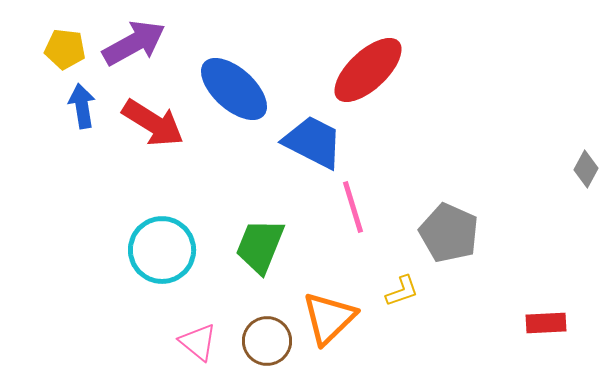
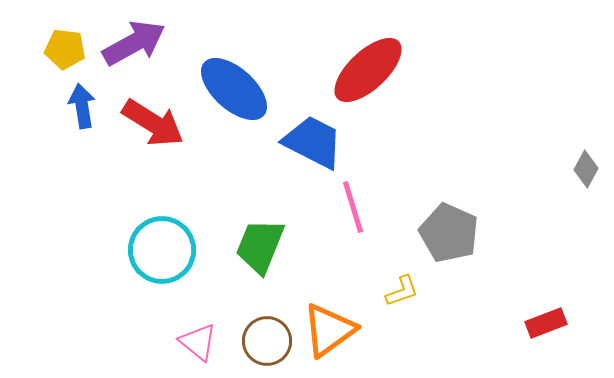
orange triangle: moved 12 px down; rotated 8 degrees clockwise
red rectangle: rotated 18 degrees counterclockwise
